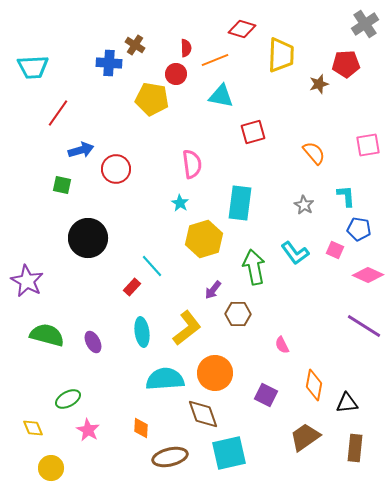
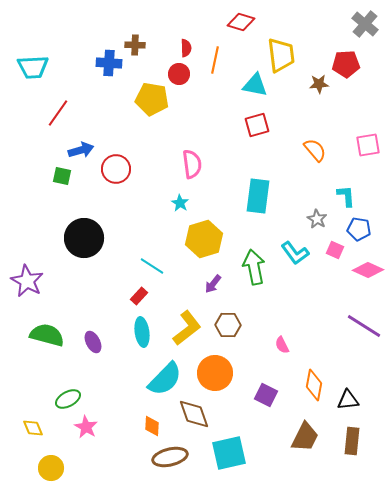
gray cross at (365, 24): rotated 16 degrees counterclockwise
red diamond at (242, 29): moved 1 px left, 7 px up
brown cross at (135, 45): rotated 30 degrees counterclockwise
yellow trapezoid at (281, 55): rotated 9 degrees counterclockwise
orange line at (215, 60): rotated 56 degrees counterclockwise
red circle at (176, 74): moved 3 px right
brown star at (319, 84): rotated 12 degrees clockwise
cyan triangle at (221, 96): moved 34 px right, 11 px up
red square at (253, 132): moved 4 px right, 7 px up
orange semicircle at (314, 153): moved 1 px right, 3 px up
green square at (62, 185): moved 9 px up
cyan rectangle at (240, 203): moved 18 px right, 7 px up
gray star at (304, 205): moved 13 px right, 14 px down
black circle at (88, 238): moved 4 px left
cyan line at (152, 266): rotated 15 degrees counterclockwise
pink diamond at (368, 275): moved 5 px up
red rectangle at (132, 287): moved 7 px right, 9 px down
purple arrow at (213, 290): moved 6 px up
brown hexagon at (238, 314): moved 10 px left, 11 px down
cyan semicircle at (165, 379): rotated 138 degrees clockwise
black triangle at (347, 403): moved 1 px right, 3 px up
brown diamond at (203, 414): moved 9 px left
orange diamond at (141, 428): moved 11 px right, 2 px up
pink star at (88, 430): moved 2 px left, 3 px up
brown trapezoid at (305, 437): rotated 152 degrees clockwise
brown rectangle at (355, 448): moved 3 px left, 7 px up
